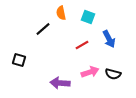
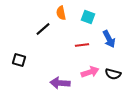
red line: rotated 24 degrees clockwise
